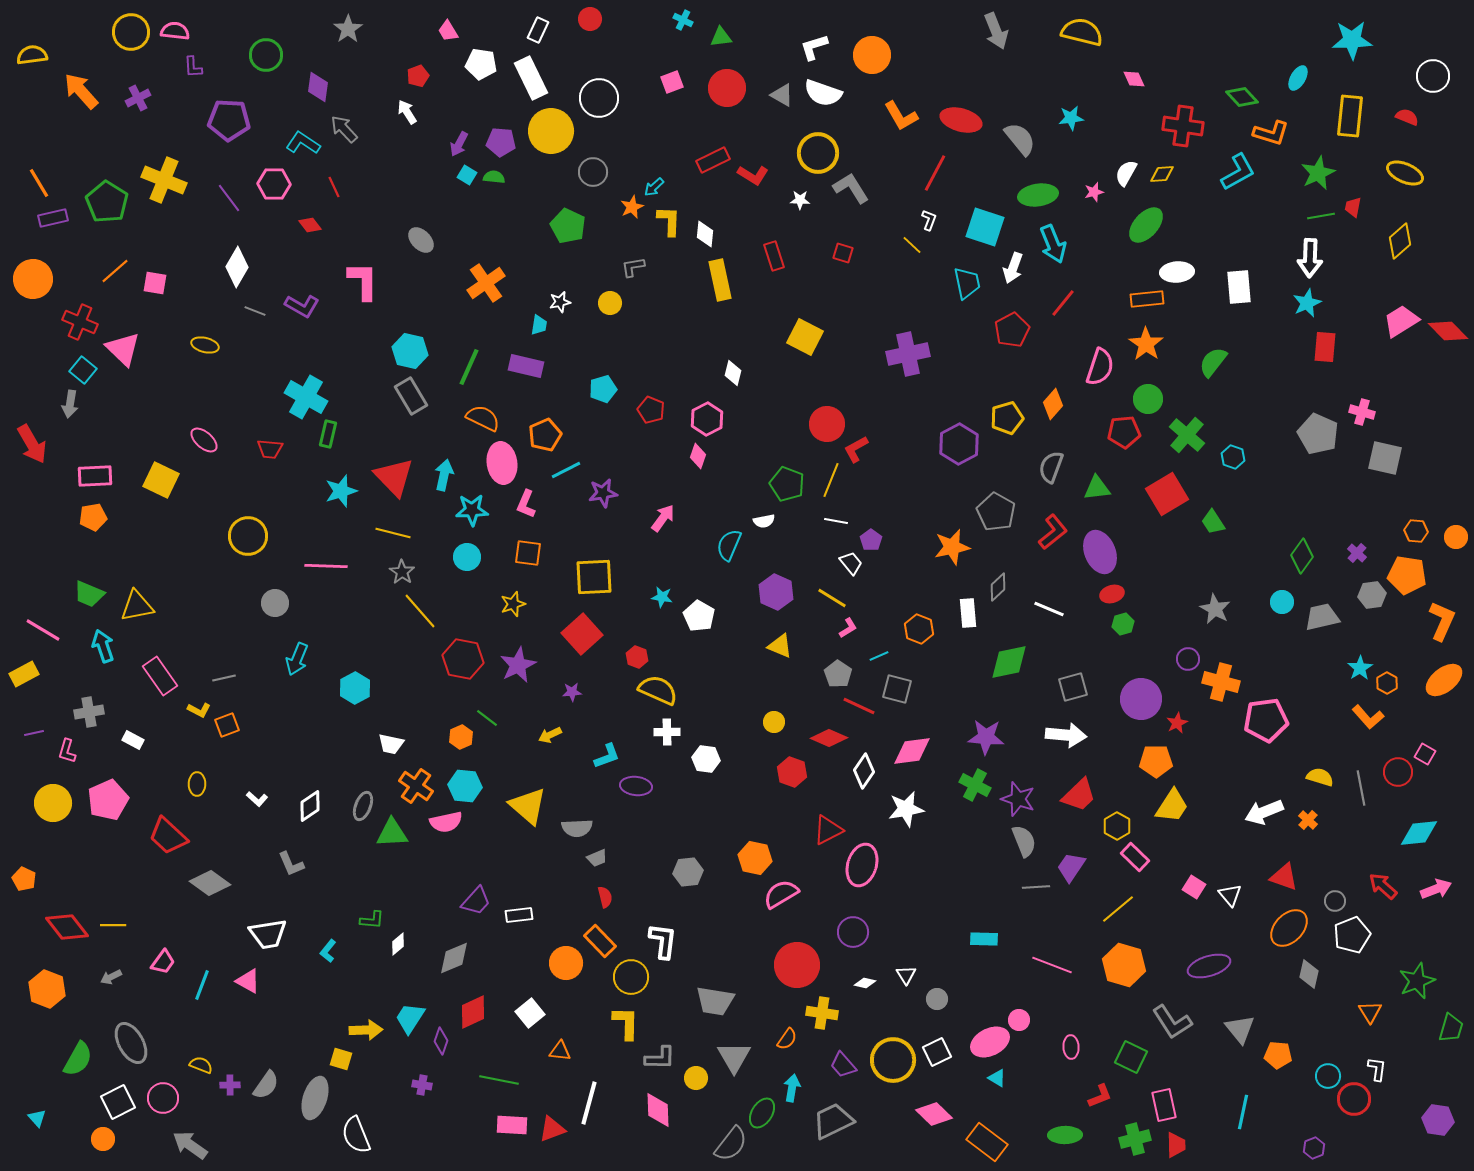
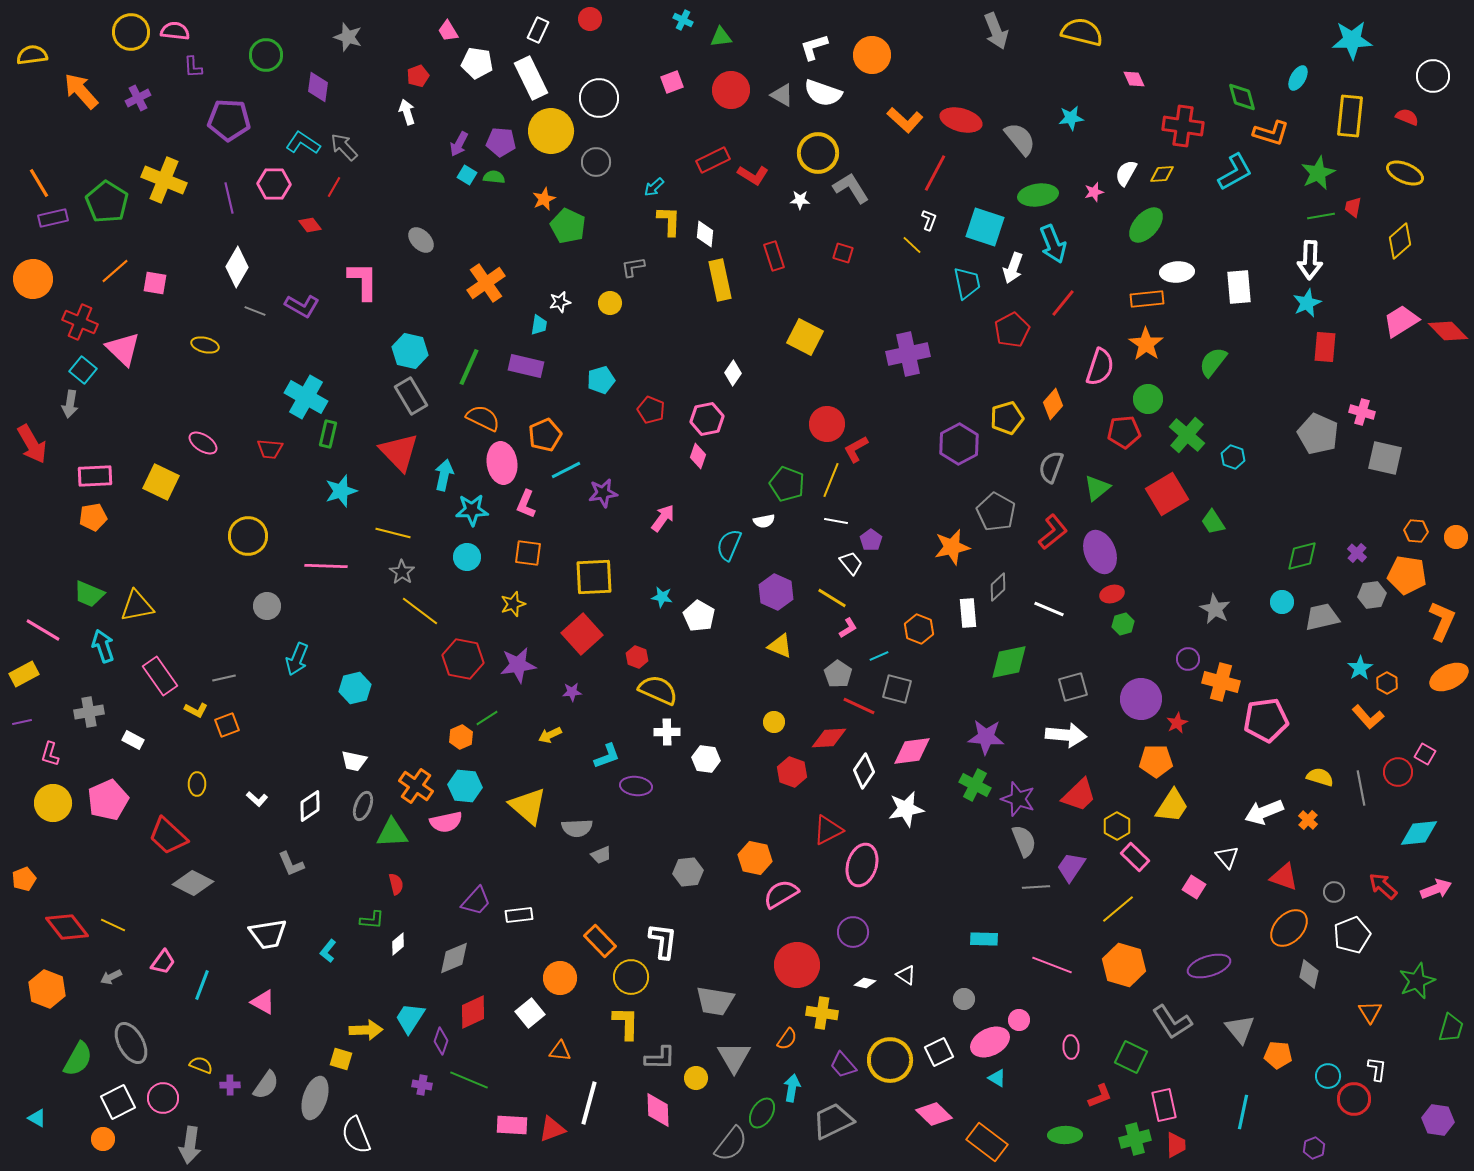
gray star at (348, 29): moved 8 px down; rotated 20 degrees counterclockwise
white pentagon at (481, 64): moved 4 px left, 1 px up
red circle at (727, 88): moved 4 px right, 2 px down
green diamond at (1242, 97): rotated 28 degrees clockwise
white arrow at (407, 112): rotated 15 degrees clockwise
orange L-shape at (901, 116): moved 4 px right, 4 px down; rotated 18 degrees counterclockwise
gray arrow at (344, 129): moved 18 px down
gray circle at (593, 172): moved 3 px right, 10 px up
cyan L-shape at (1238, 172): moved 3 px left
red line at (334, 187): rotated 55 degrees clockwise
purple line at (229, 198): rotated 24 degrees clockwise
orange star at (632, 207): moved 88 px left, 8 px up
white arrow at (1310, 258): moved 2 px down
white diamond at (733, 373): rotated 20 degrees clockwise
cyan pentagon at (603, 389): moved 2 px left, 9 px up
pink hexagon at (707, 419): rotated 16 degrees clockwise
pink ellipse at (204, 440): moved 1 px left, 3 px down; rotated 8 degrees counterclockwise
red triangle at (394, 477): moved 5 px right, 25 px up
yellow square at (161, 480): moved 2 px down
green triangle at (1097, 488): rotated 32 degrees counterclockwise
green diamond at (1302, 556): rotated 40 degrees clockwise
gray circle at (275, 603): moved 8 px left, 3 px down
yellow line at (420, 611): rotated 12 degrees counterclockwise
purple star at (518, 665): rotated 18 degrees clockwise
orange ellipse at (1444, 680): moved 5 px right, 3 px up; rotated 12 degrees clockwise
cyan hexagon at (355, 688): rotated 16 degrees clockwise
yellow L-shape at (199, 710): moved 3 px left
green line at (487, 718): rotated 70 degrees counterclockwise
purple line at (34, 733): moved 12 px left, 11 px up
red diamond at (829, 738): rotated 27 degrees counterclockwise
white trapezoid at (391, 744): moved 37 px left, 17 px down
pink L-shape at (67, 751): moved 17 px left, 3 px down
gray trapezoid at (597, 858): moved 4 px right, 3 px up
orange pentagon at (24, 879): rotated 25 degrees clockwise
gray diamond at (210, 883): moved 17 px left; rotated 9 degrees counterclockwise
white triangle at (1230, 895): moved 3 px left, 38 px up
red semicircle at (605, 897): moved 209 px left, 13 px up
gray circle at (1335, 901): moved 1 px left, 9 px up
yellow line at (113, 925): rotated 25 degrees clockwise
orange circle at (566, 963): moved 6 px left, 15 px down
white triangle at (906, 975): rotated 25 degrees counterclockwise
pink triangle at (248, 981): moved 15 px right, 21 px down
gray circle at (937, 999): moved 27 px right
white square at (937, 1052): moved 2 px right
yellow circle at (893, 1060): moved 3 px left
green line at (499, 1080): moved 30 px left; rotated 12 degrees clockwise
cyan triangle at (37, 1118): rotated 18 degrees counterclockwise
gray arrow at (190, 1145): rotated 117 degrees counterclockwise
